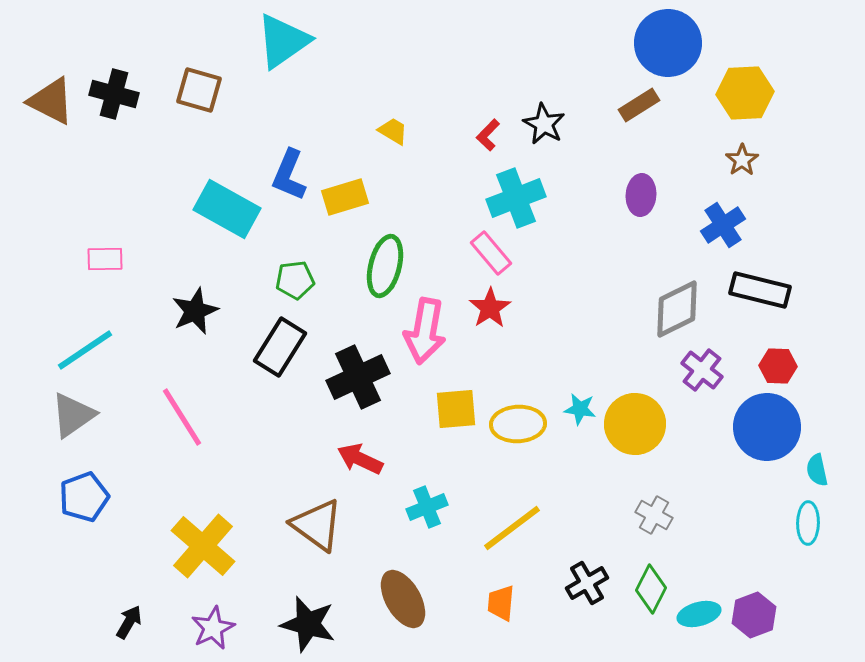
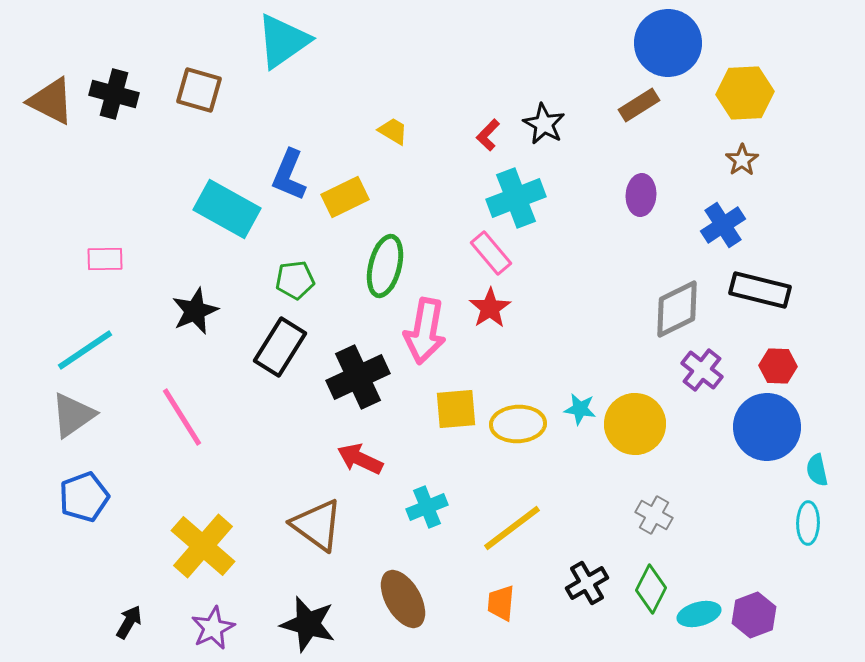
yellow rectangle at (345, 197): rotated 9 degrees counterclockwise
